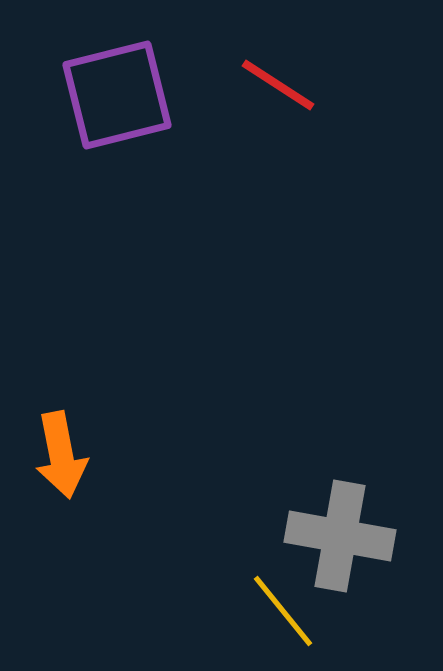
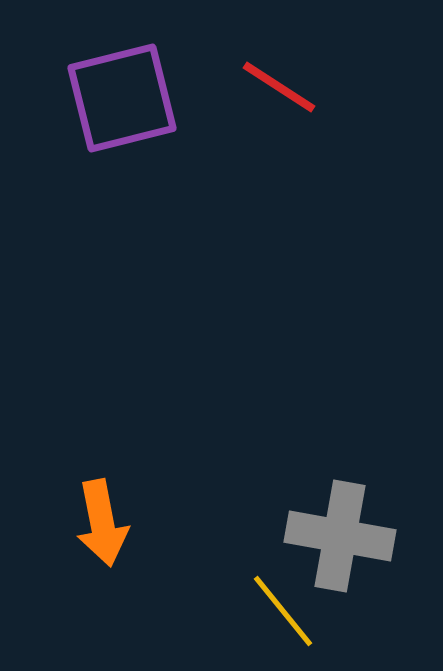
red line: moved 1 px right, 2 px down
purple square: moved 5 px right, 3 px down
orange arrow: moved 41 px right, 68 px down
